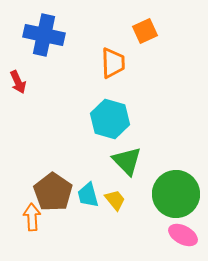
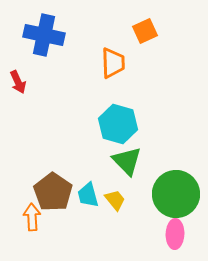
cyan hexagon: moved 8 px right, 5 px down
pink ellipse: moved 8 px left, 1 px up; rotated 64 degrees clockwise
